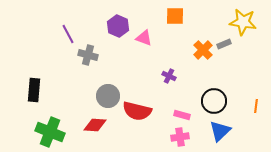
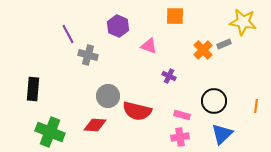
pink triangle: moved 5 px right, 8 px down
black rectangle: moved 1 px left, 1 px up
blue triangle: moved 2 px right, 3 px down
